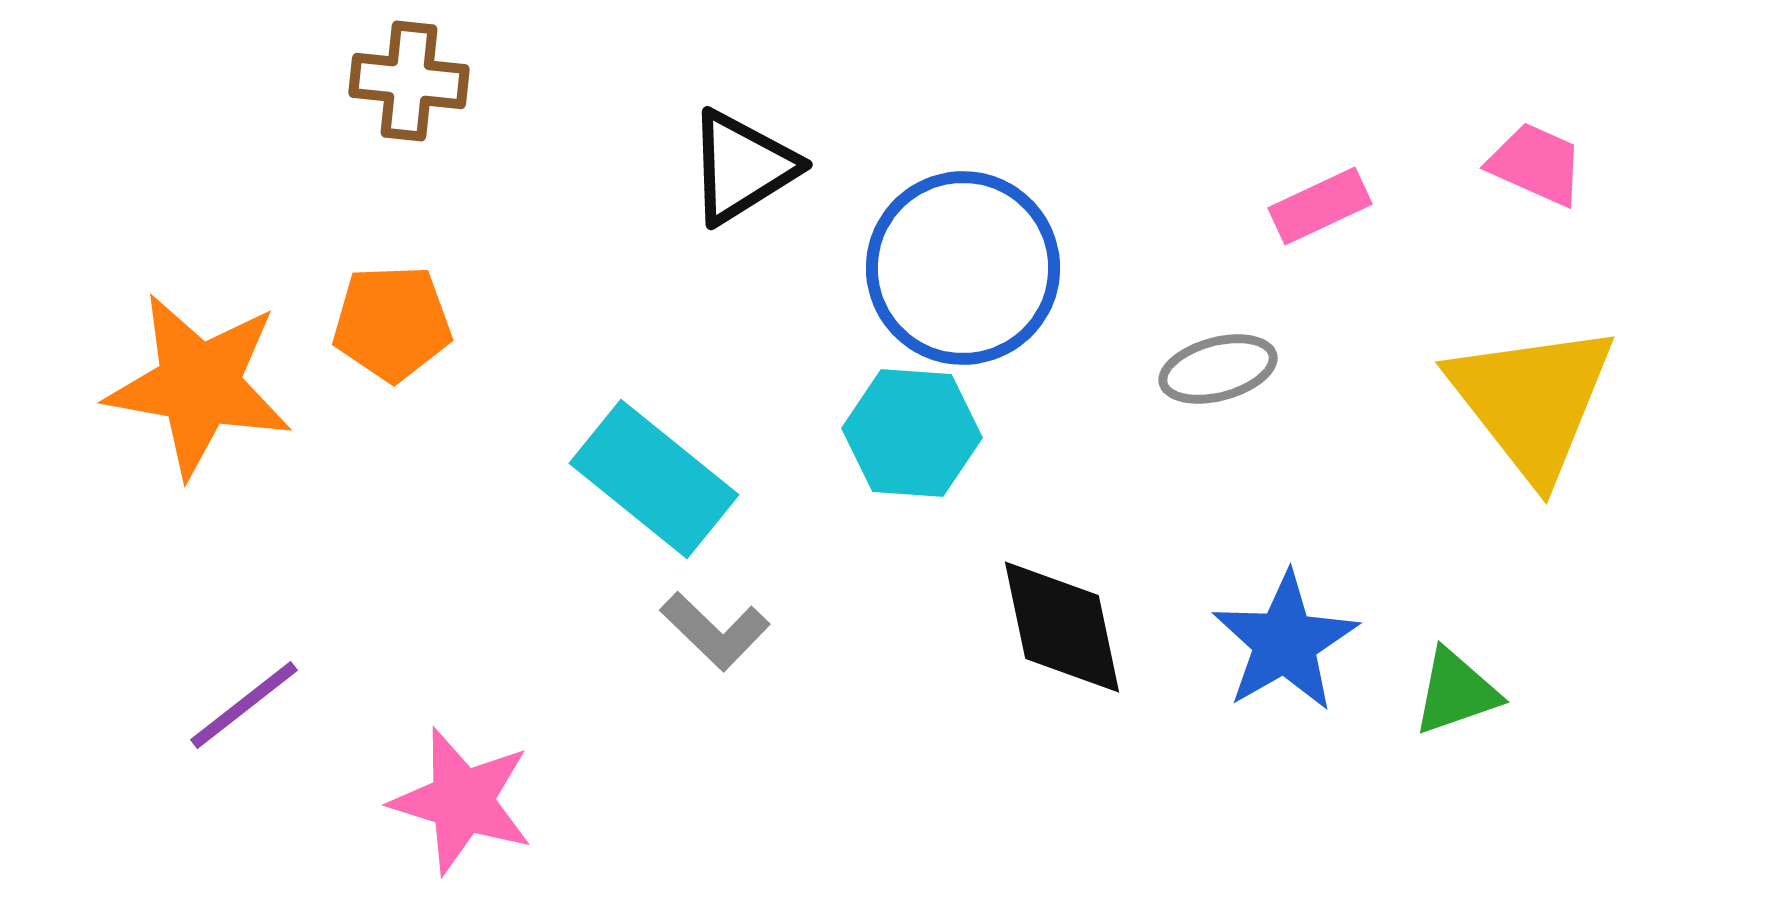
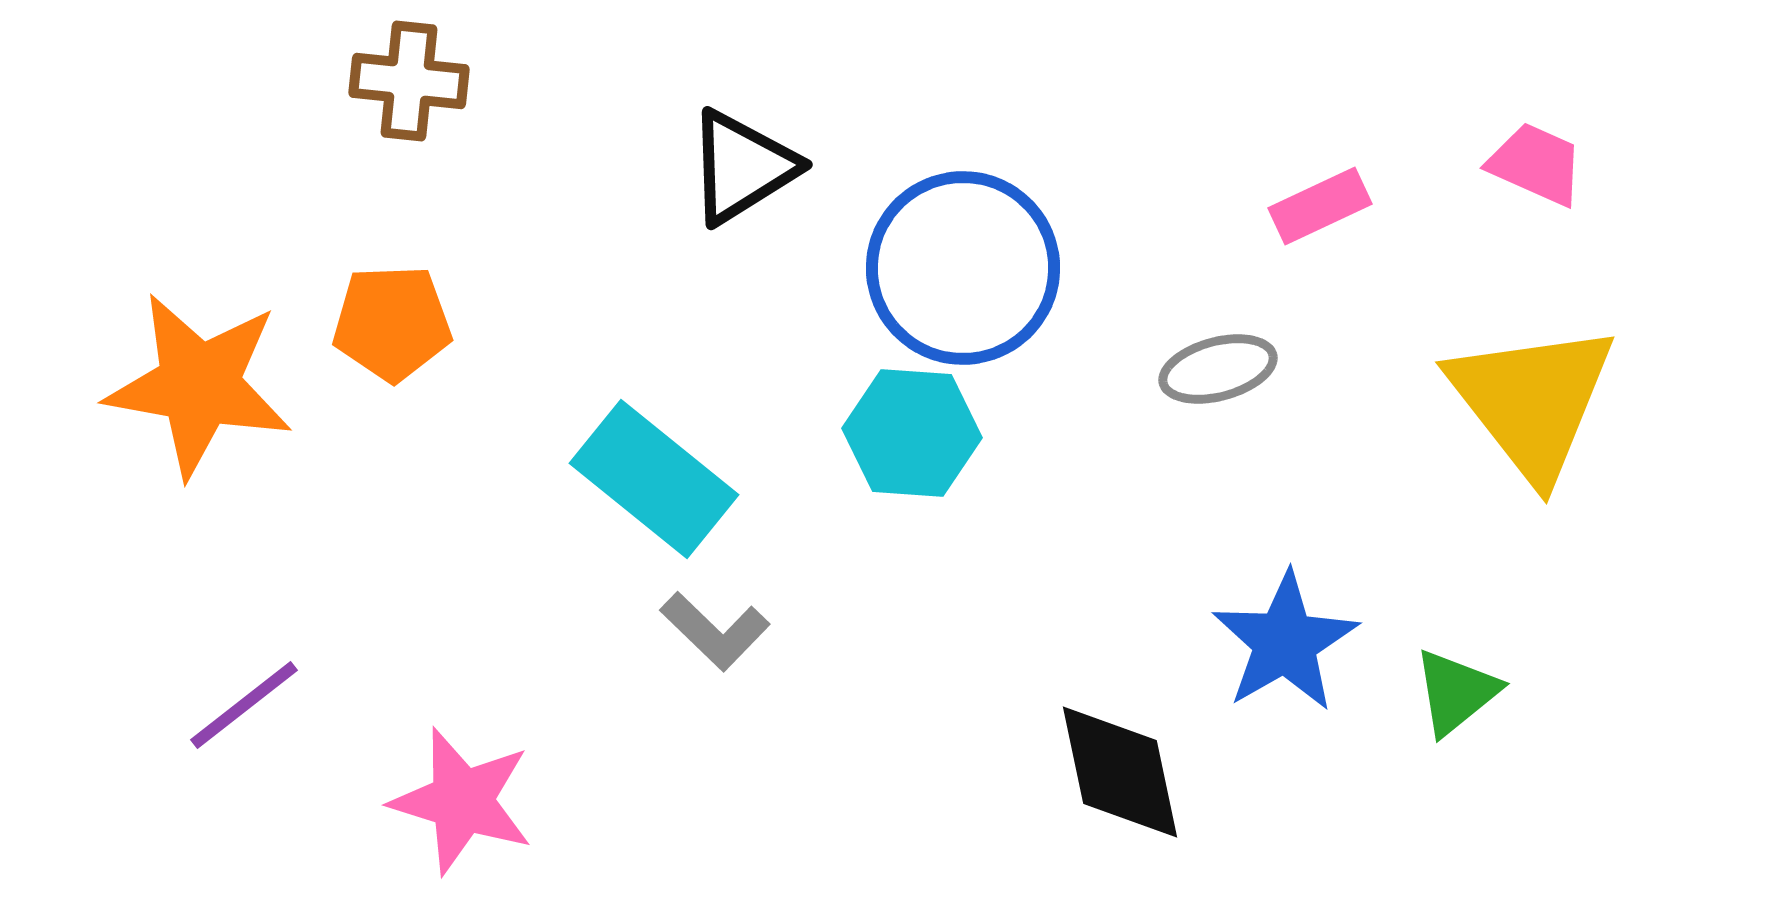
black diamond: moved 58 px right, 145 px down
green triangle: rotated 20 degrees counterclockwise
